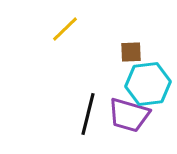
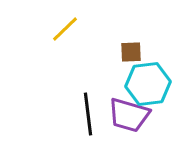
black line: rotated 21 degrees counterclockwise
